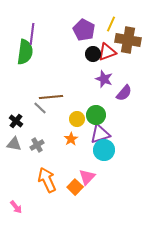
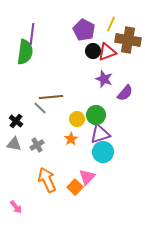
black circle: moved 3 px up
purple semicircle: moved 1 px right
cyan circle: moved 1 px left, 2 px down
